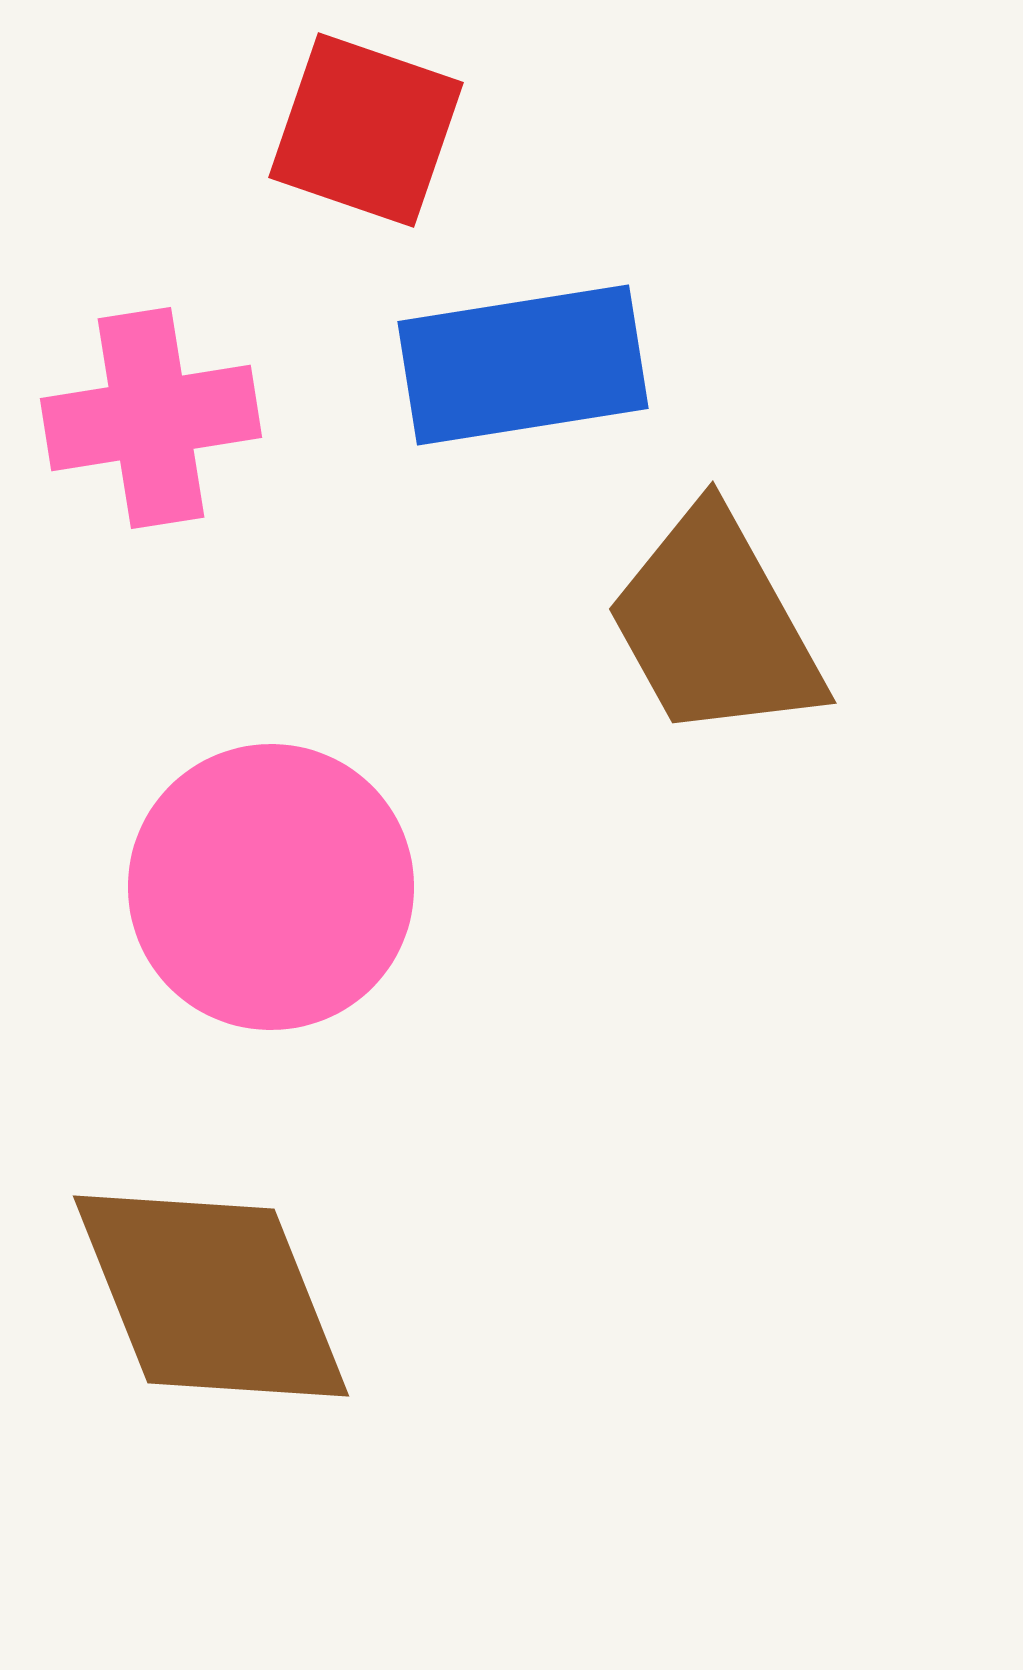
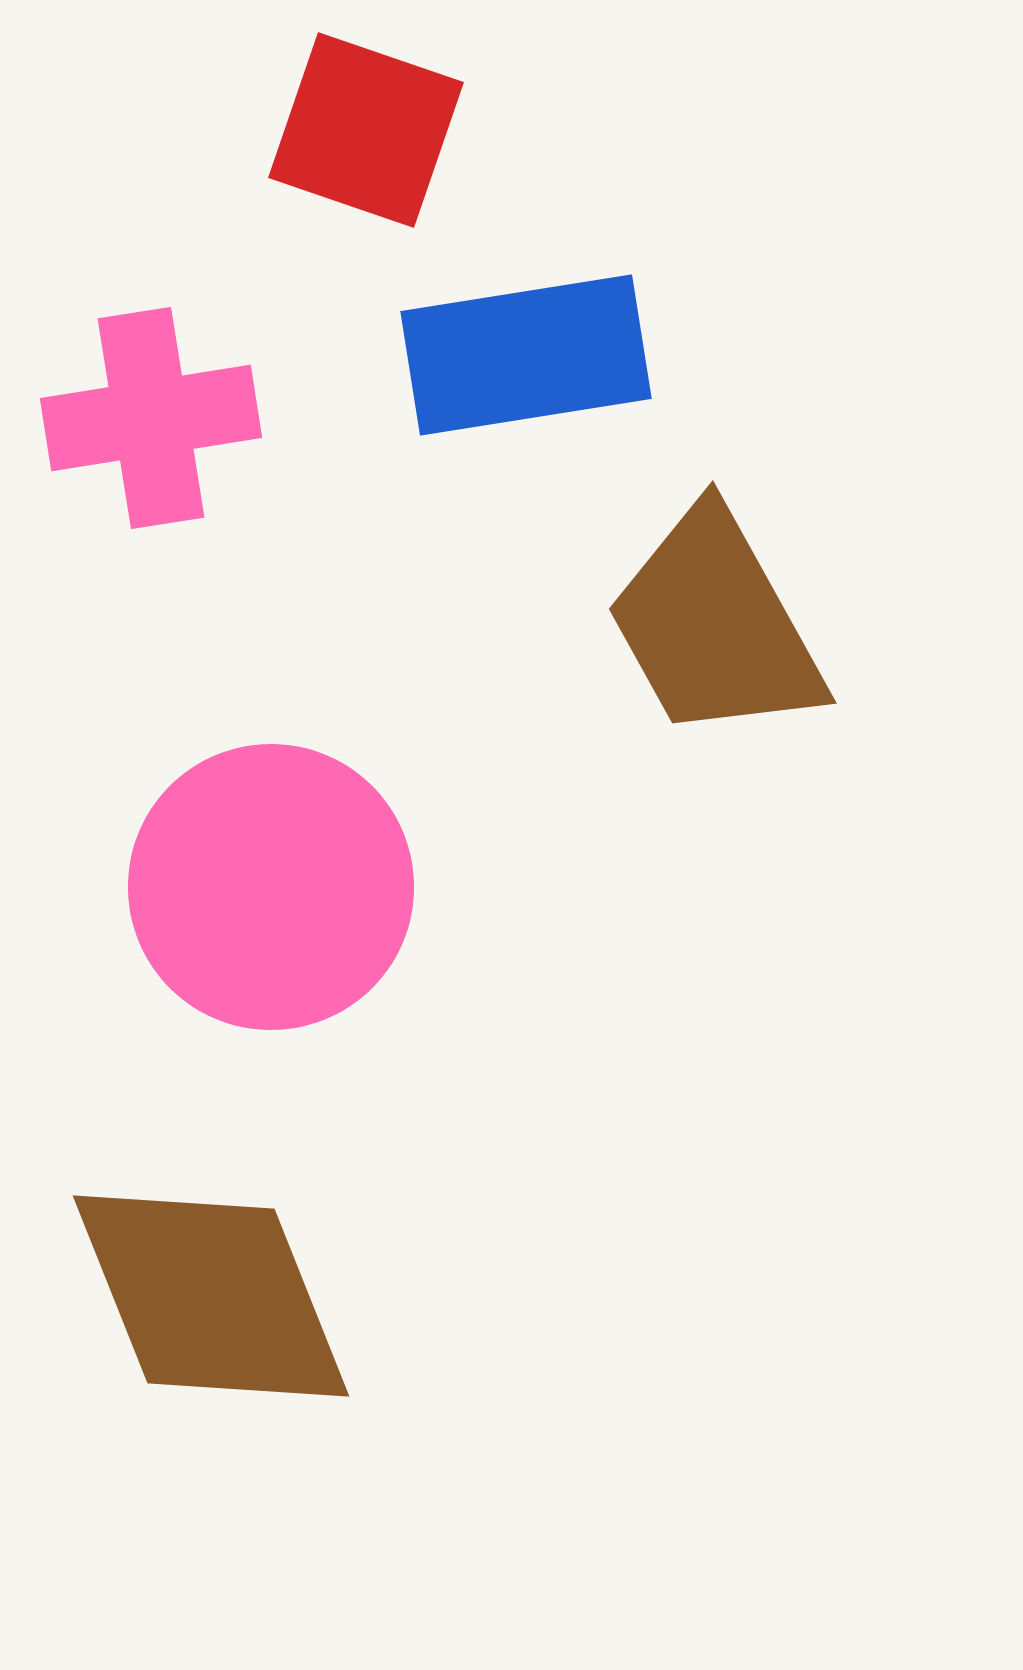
blue rectangle: moved 3 px right, 10 px up
